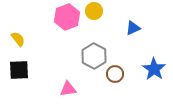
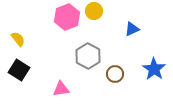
blue triangle: moved 1 px left, 1 px down
gray hexagon: moved 6 px left
black square: rotated 35 degrees clockwise
pink triangle: moved 7 px left
